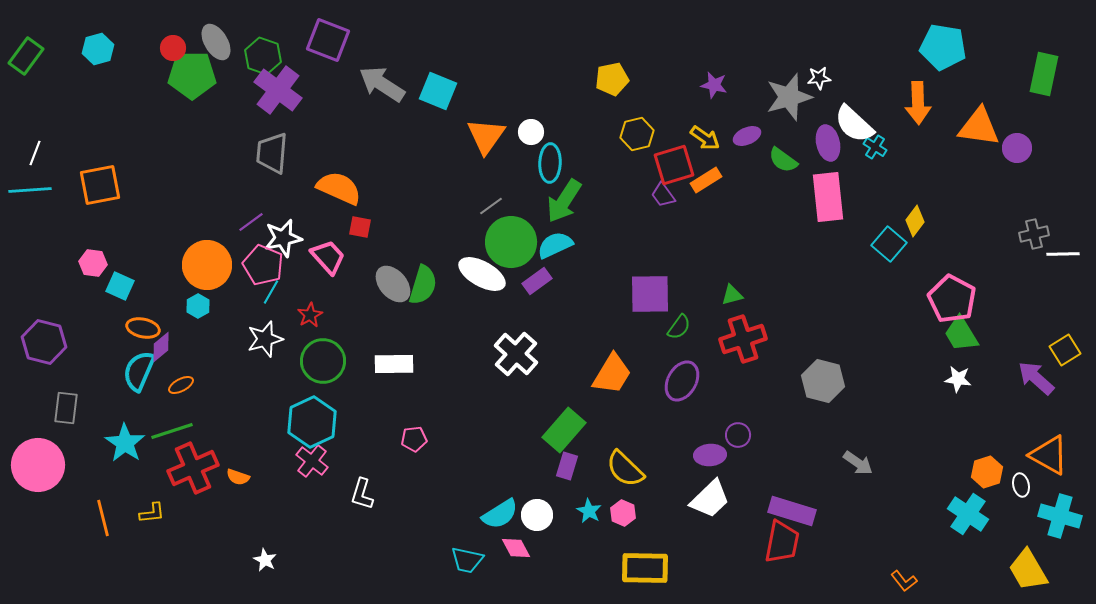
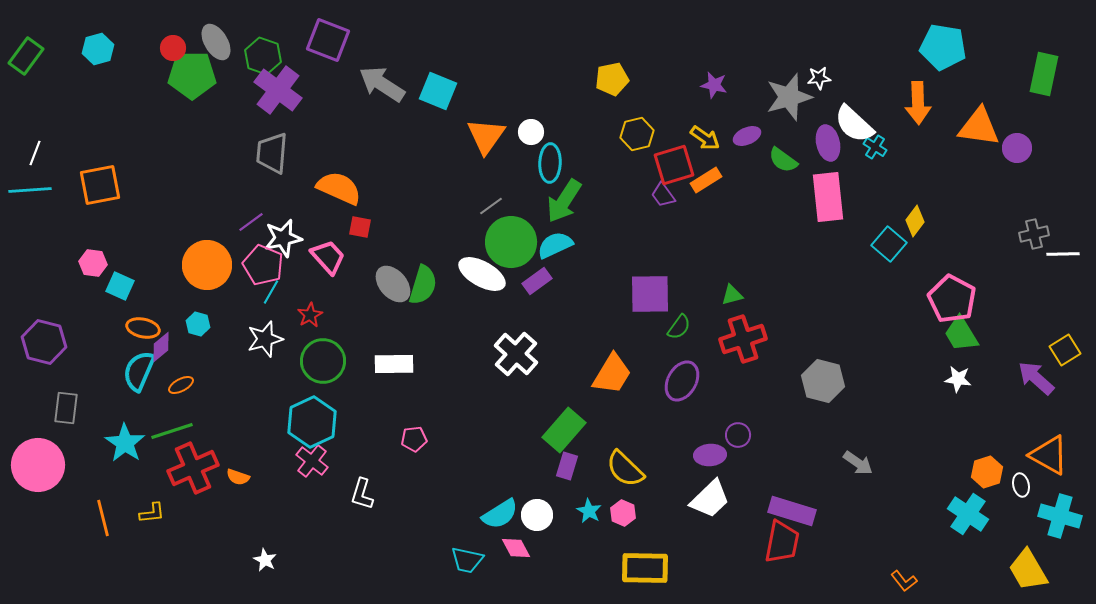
cyan hexagon at (198, 306): moved 18 px down; rotated 15 degrees counterclockwise
